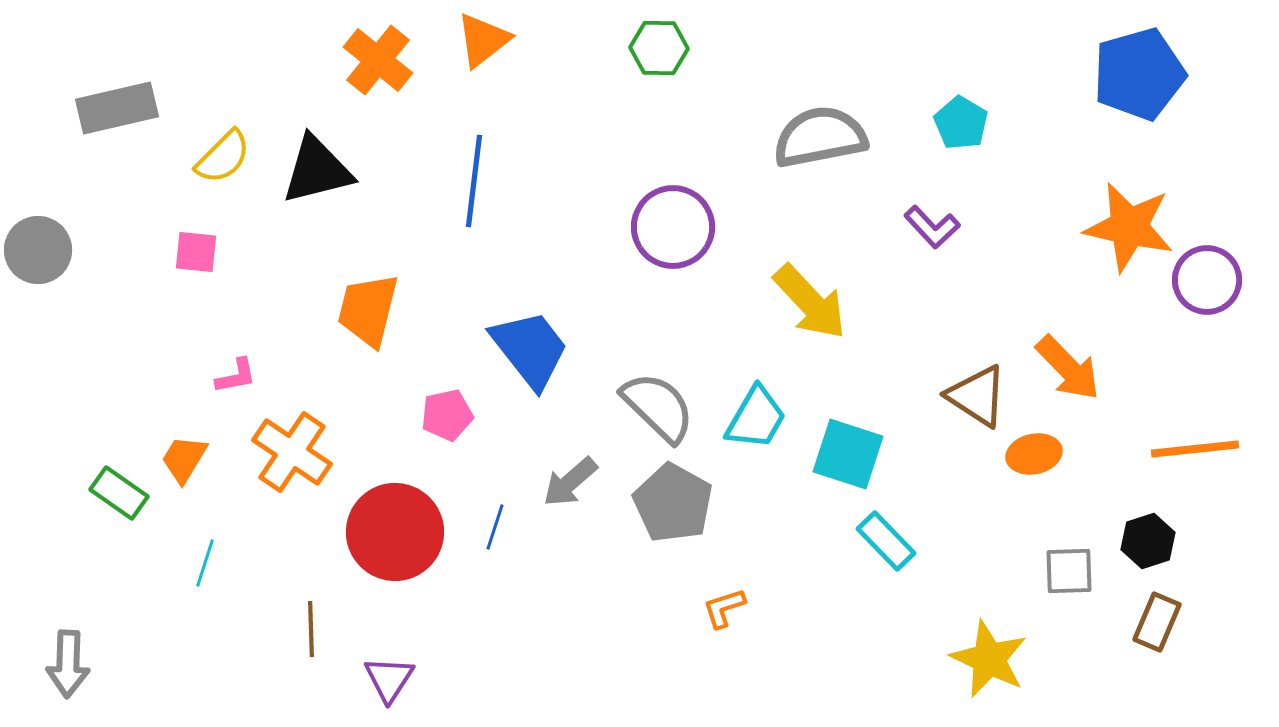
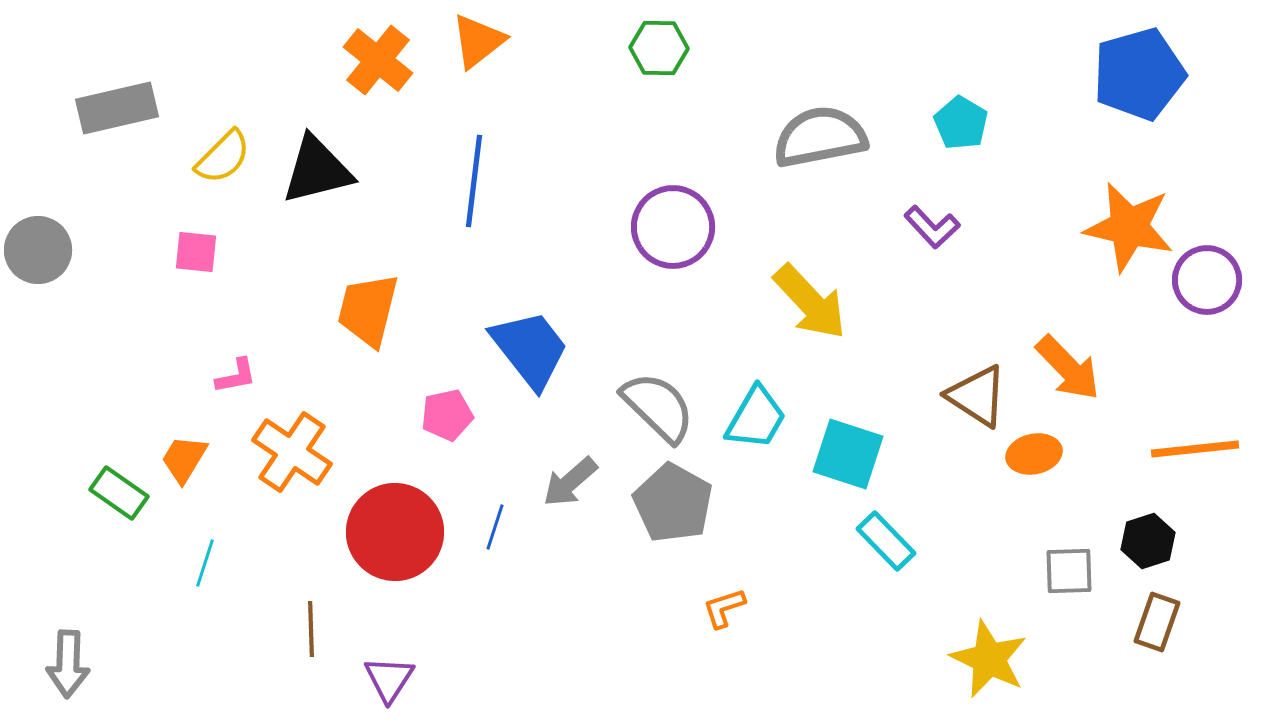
orange triangle at (483, 40): moved 5 px left, 1 px down
brown rectangle at (1157, 622): rotated 4 degrees counterclockwise
